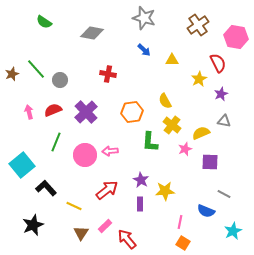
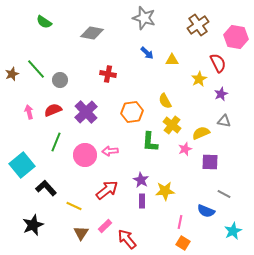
blue arrow at (144, 50): moved 3 px right, 3 px down
purple rectangle at (140, 204): moved 2 px right, 3 px up
